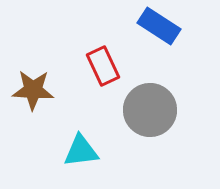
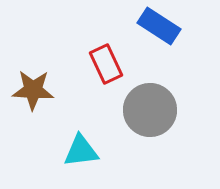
red rectangle: moved 3 px right, 2 px up
